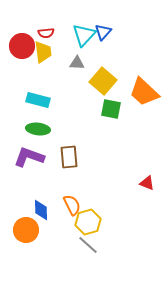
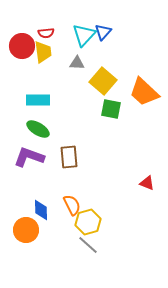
cyan rectangle: rotated 15 degrees counterclockwise
green ellipse: rotated 25 degrees clockwise
